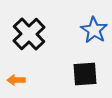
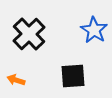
black square: moved 12 px left, 2 px down
orange arrow: rotated 18 degrees clockwise
